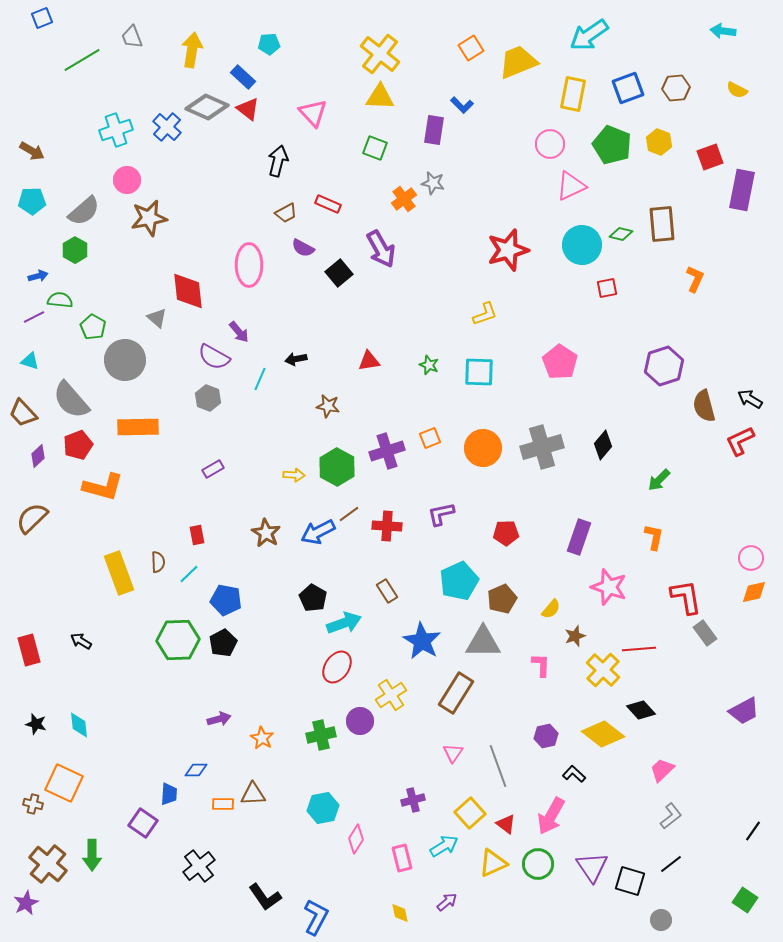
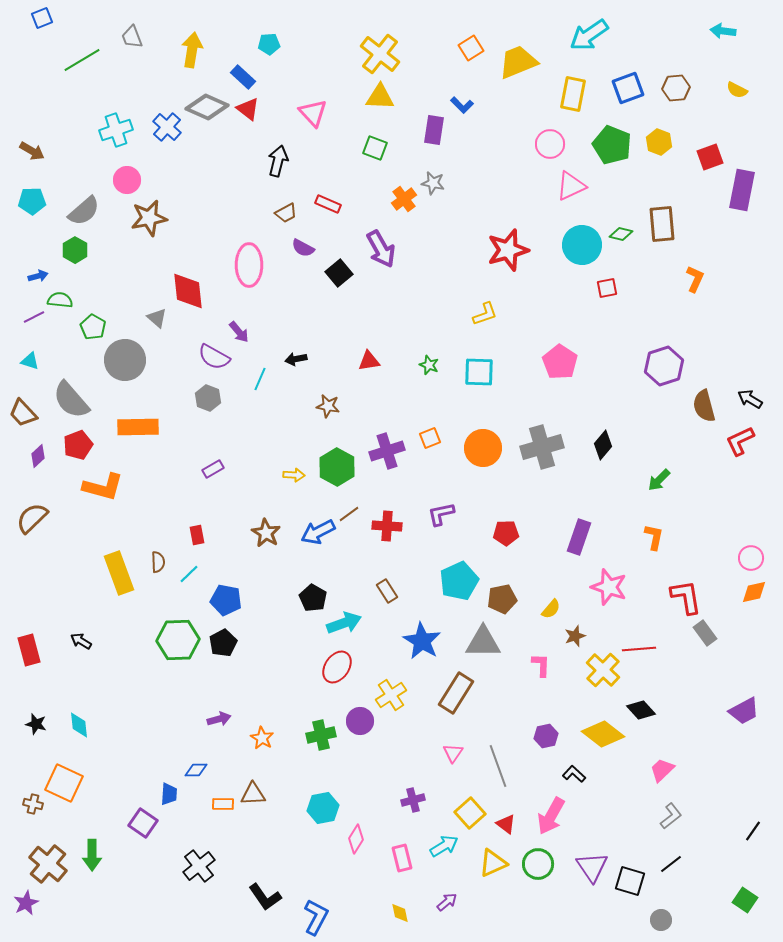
brown pentagon at (502, 599): rotated 12 degrees clockwise
